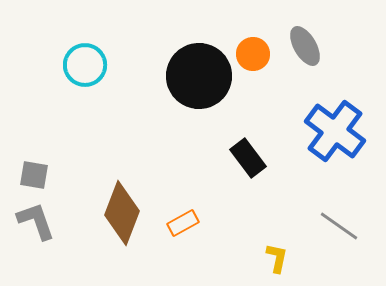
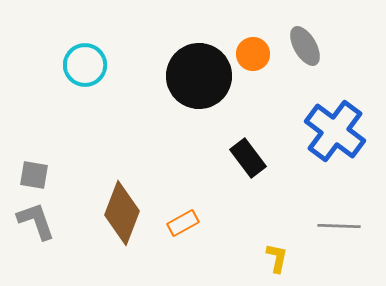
gray line: rotated 33 degrees counterclockwise
